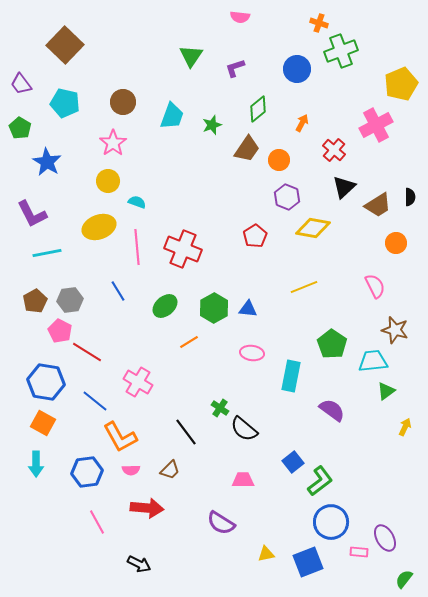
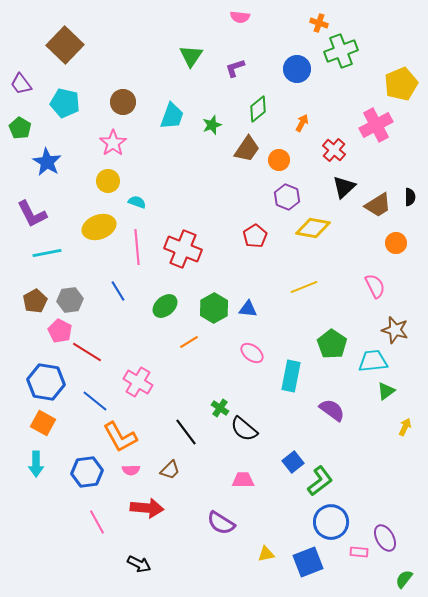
pink ellipse at (252, 353): rotated 30 degrees clockwise
